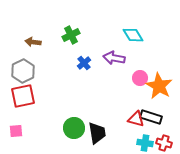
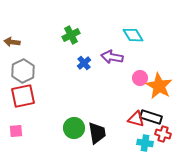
brown arrow: moved 21 px left
purple arrow: moved 2 px left, 1 px up
red cross: moved 1 px left, 9 px up
